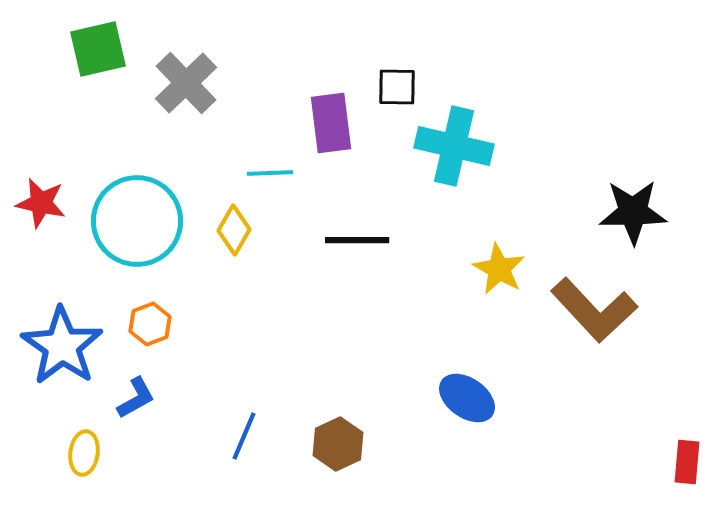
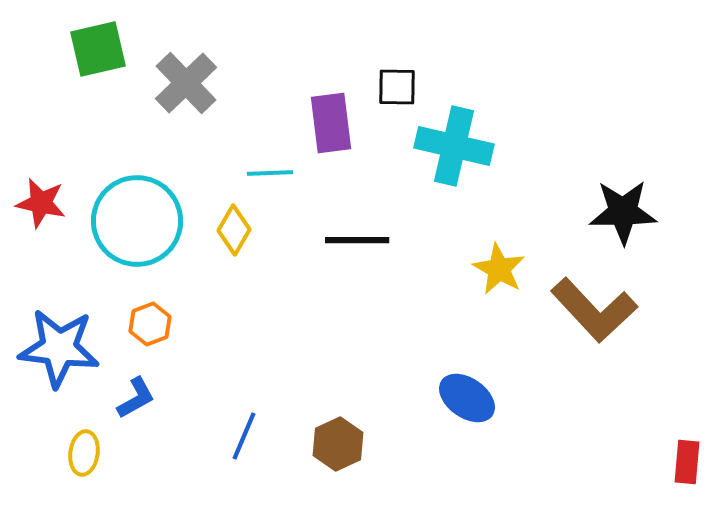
black star: moved 10 px left
blue star: moved 3 px left, 2 px down; rotated 28 degrees counterclockwise
